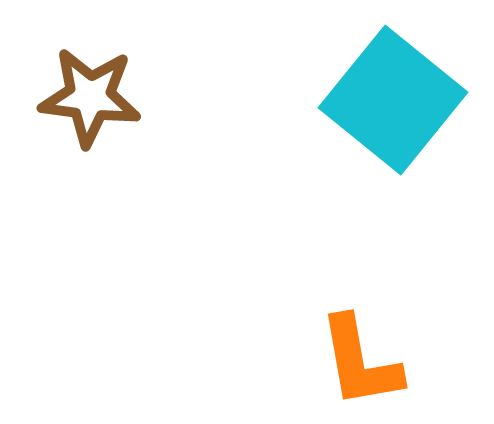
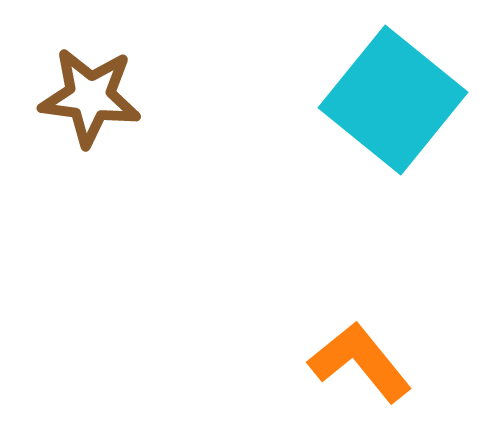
orange L-shape: rotated 151 degrees clockwise
